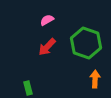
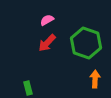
red arrow: moved 4 px up
